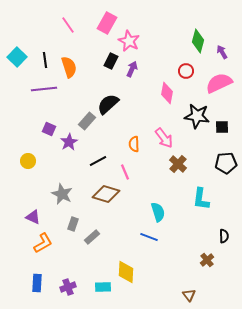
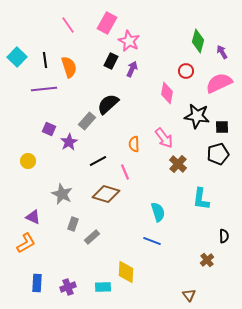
black pentagon at (226, 163): moved 8 px left, 9 px up; rotated 10 degrees counterclockwise
blue line at (149, 237): moved 3 px right, 4 px down
orange L-shape at (43, 243): moved 17 px left
